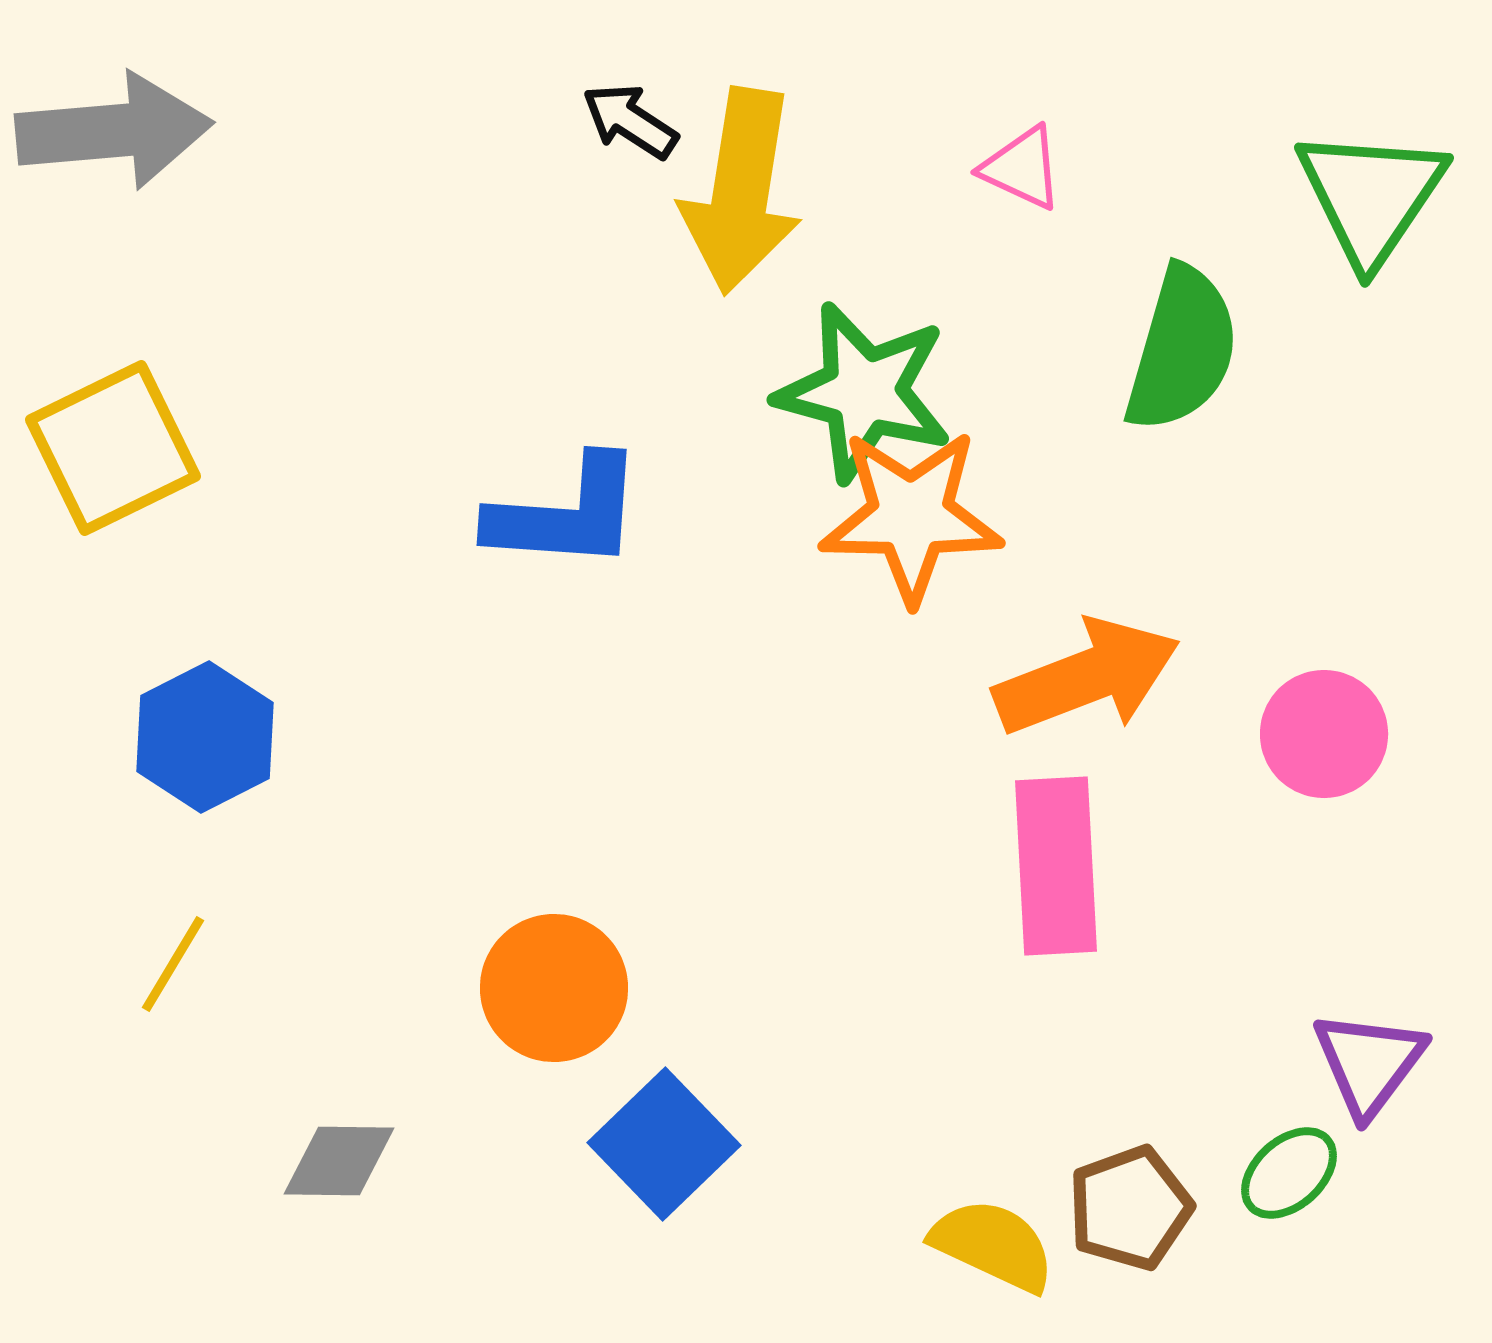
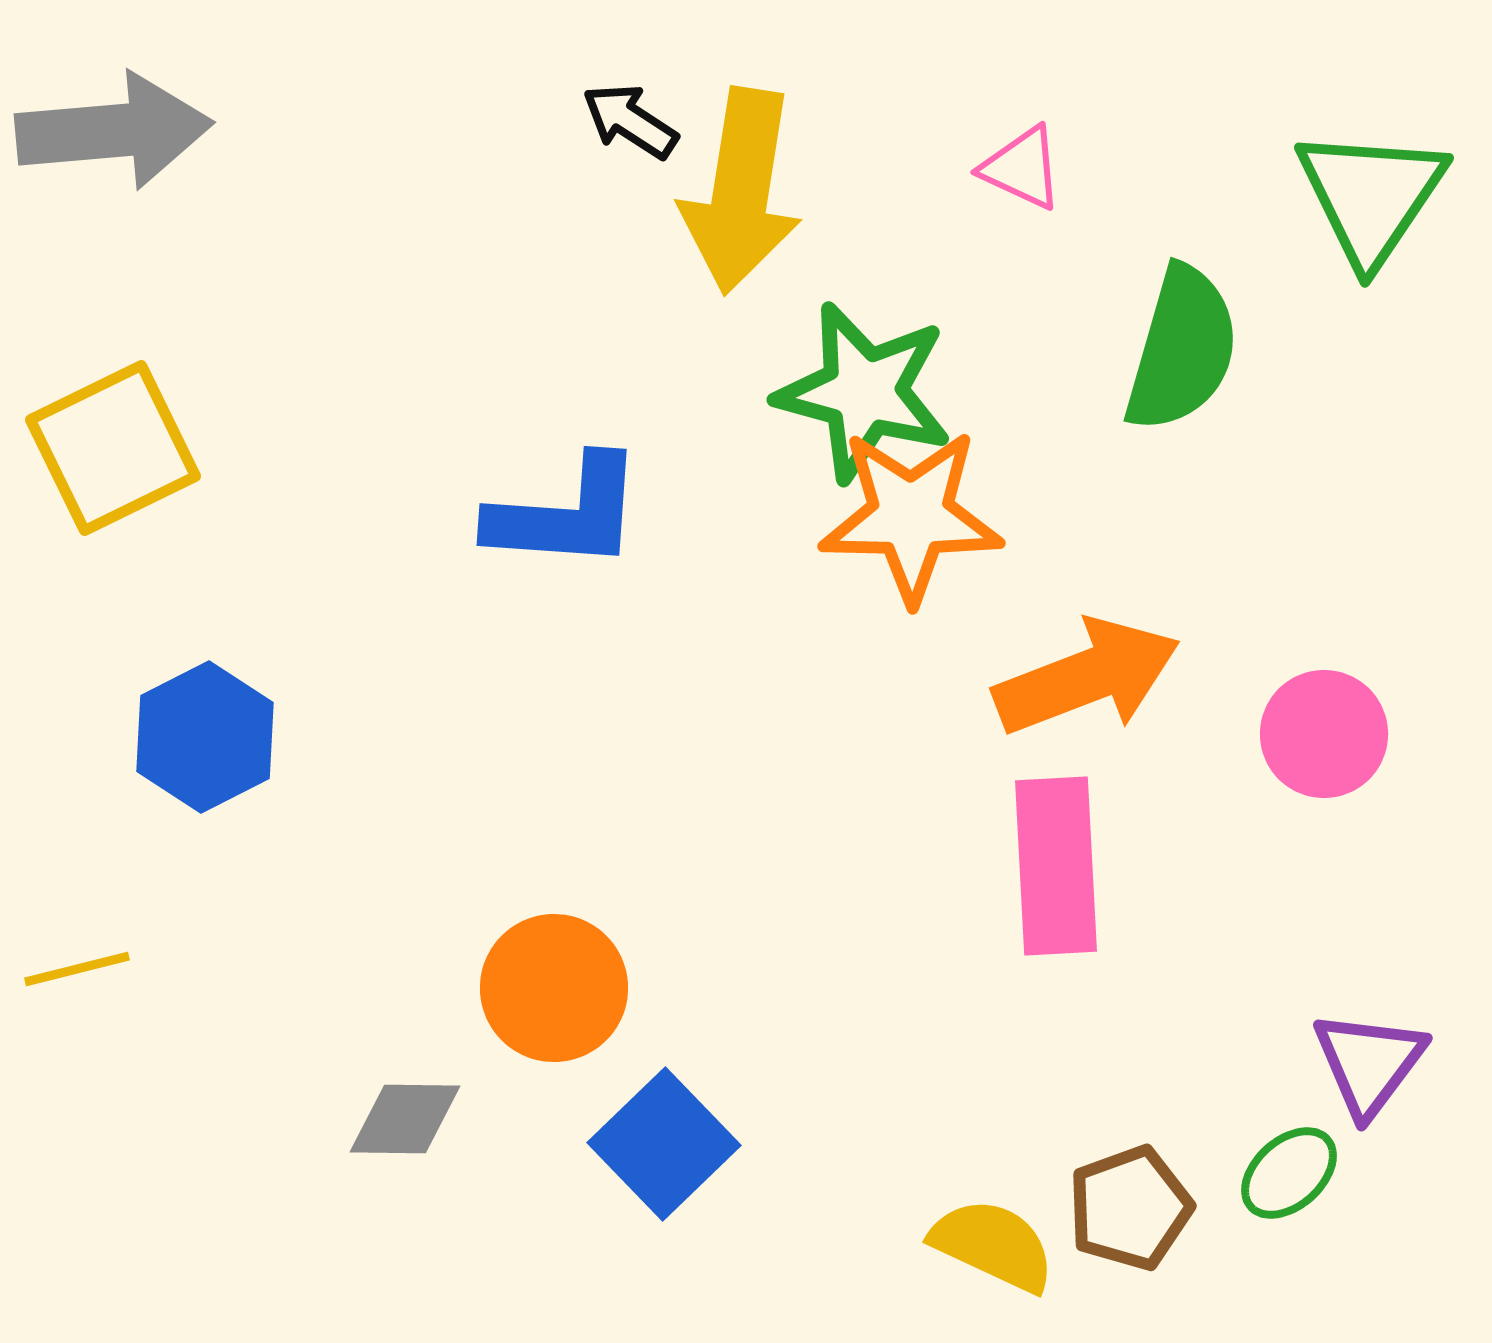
yellow line: moved 96 px left, 5 px down; rotated 45 degrees clockwise
gray diamond: moved 66 px right, 42 px up
